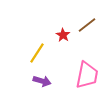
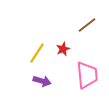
red star: moved 14 px down; rotated 16 degrees clockwise
pink trapezoid: rotated 16 degrees counterclockwise
